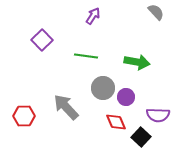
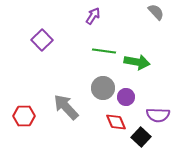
green line: moved 18 px right, 5 px up
